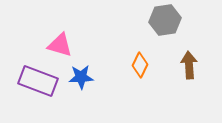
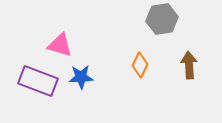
gray hexagon: moved 3 px left, 1 px up
